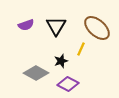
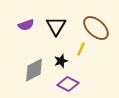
brown ellipse: moved 1 px left
gray diamond: moved 2 px left, 3 px up; rotated 55 degrees counterclockwise
